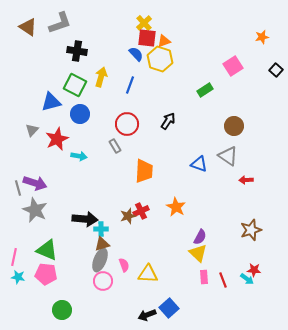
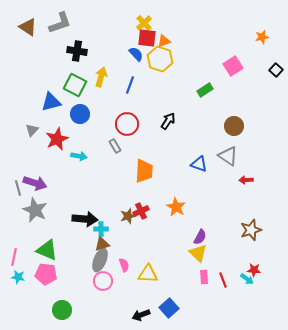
black arrow at (147, 315): moved 6 px left
